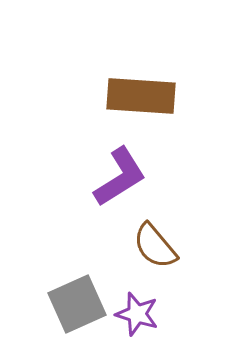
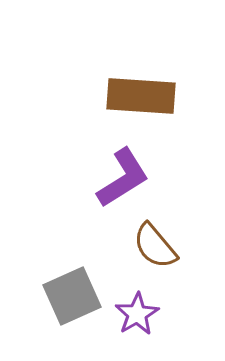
purple L-shape: moved 3 px right, 1 px down
gray square: moved 5 px left, 8 px up
purple star: rotated 24 degrees clockwise
